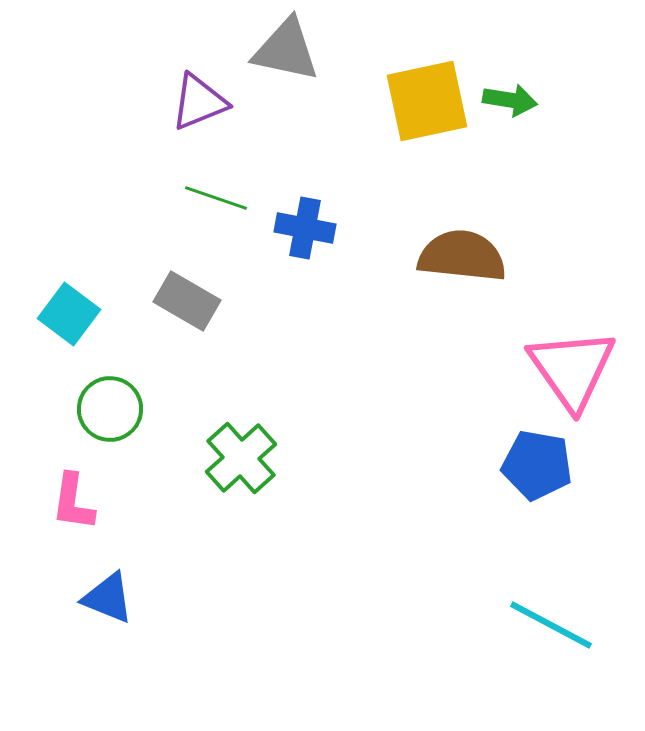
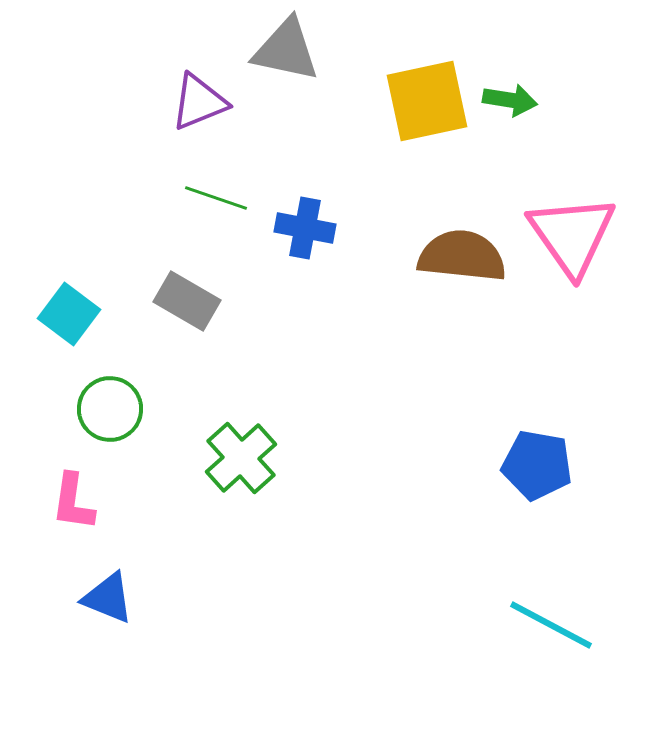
pink triangle: moved 134 px up
